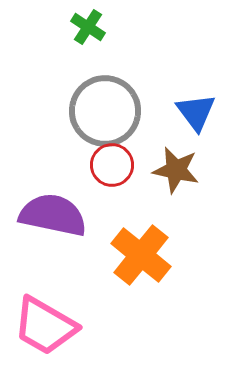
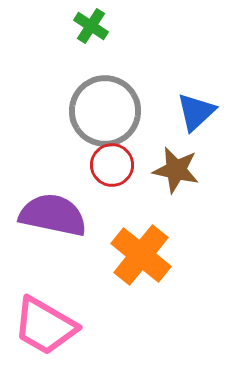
green cross: moved 3 px right, 1 px up
blue triangle: rotated 24 degrees clockwise
